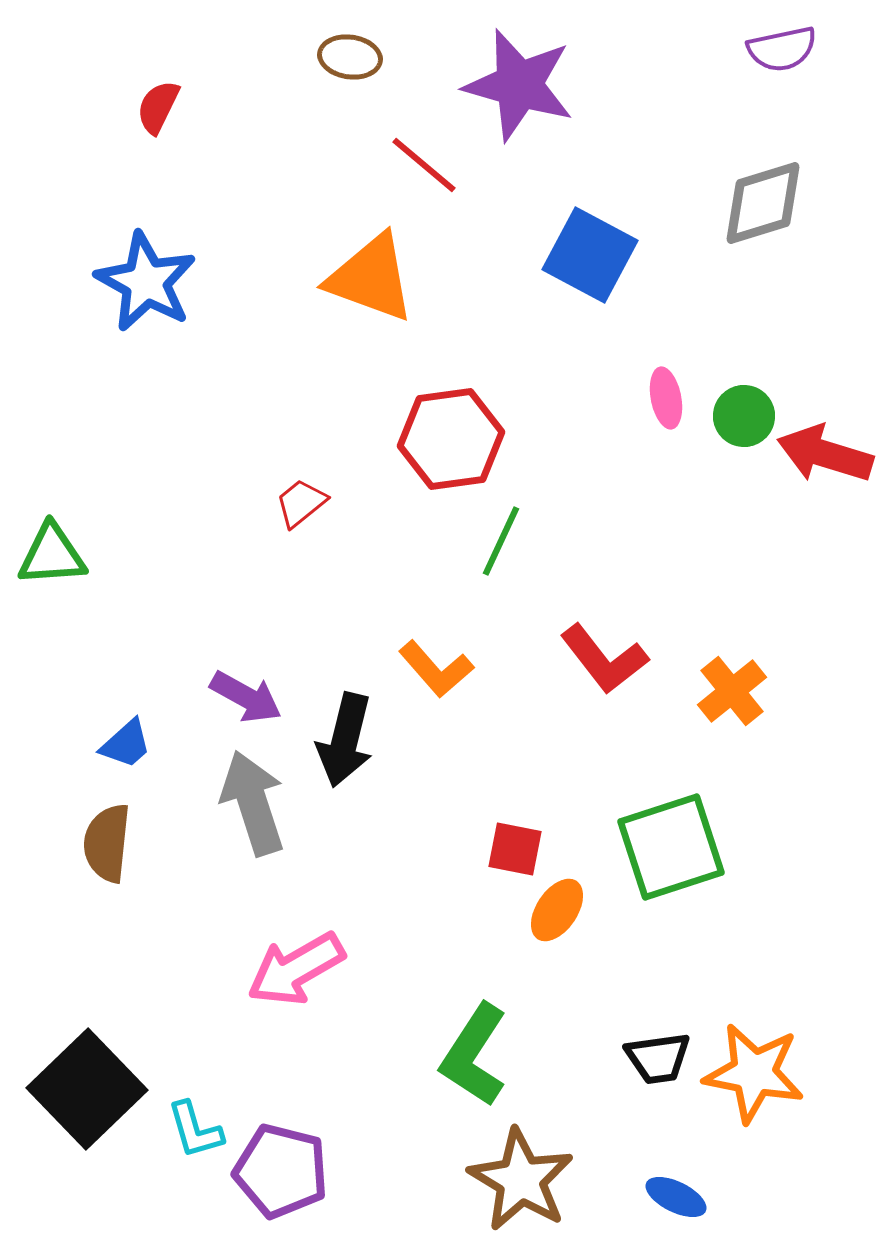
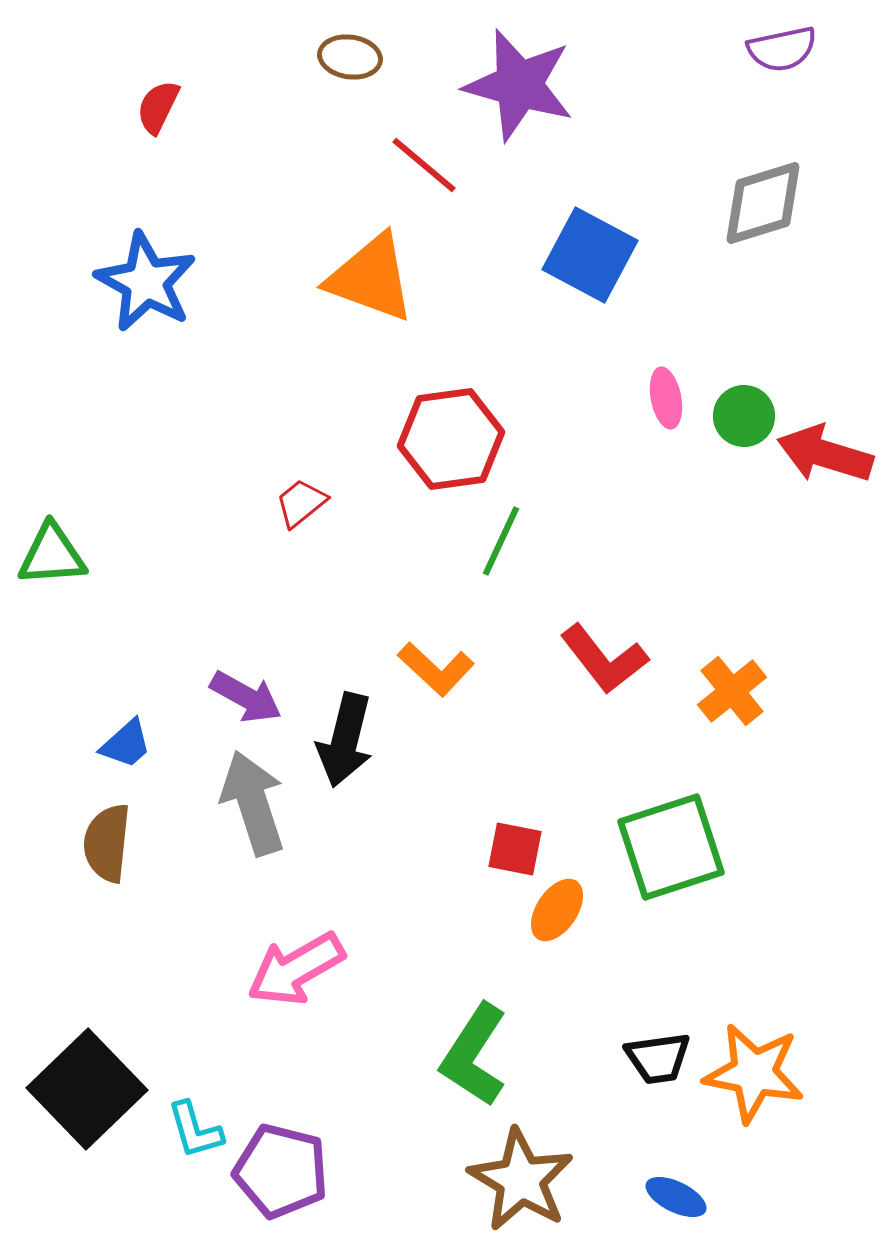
orange L-shape: rotated 6 degrees counterclockwise
